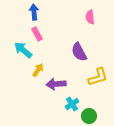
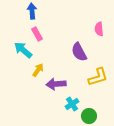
blue arrow: moved 2 px left, 1 px up
pink semicircle: moved 9 px right, 12 px down
